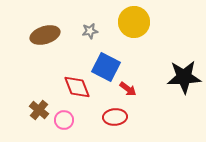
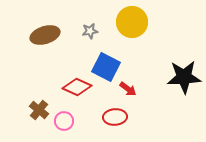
yellow circle: moved 2 px left
red diamond: rotated 44 degrees counterclockwise
pink circle: moved 1 px down
